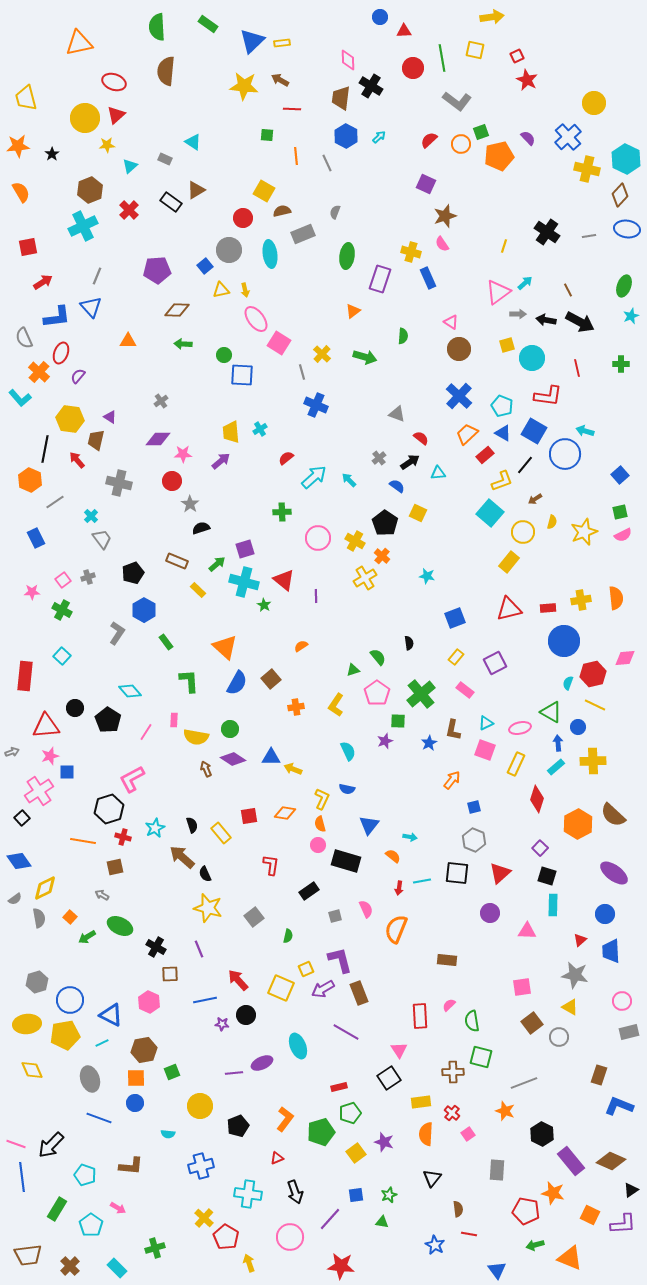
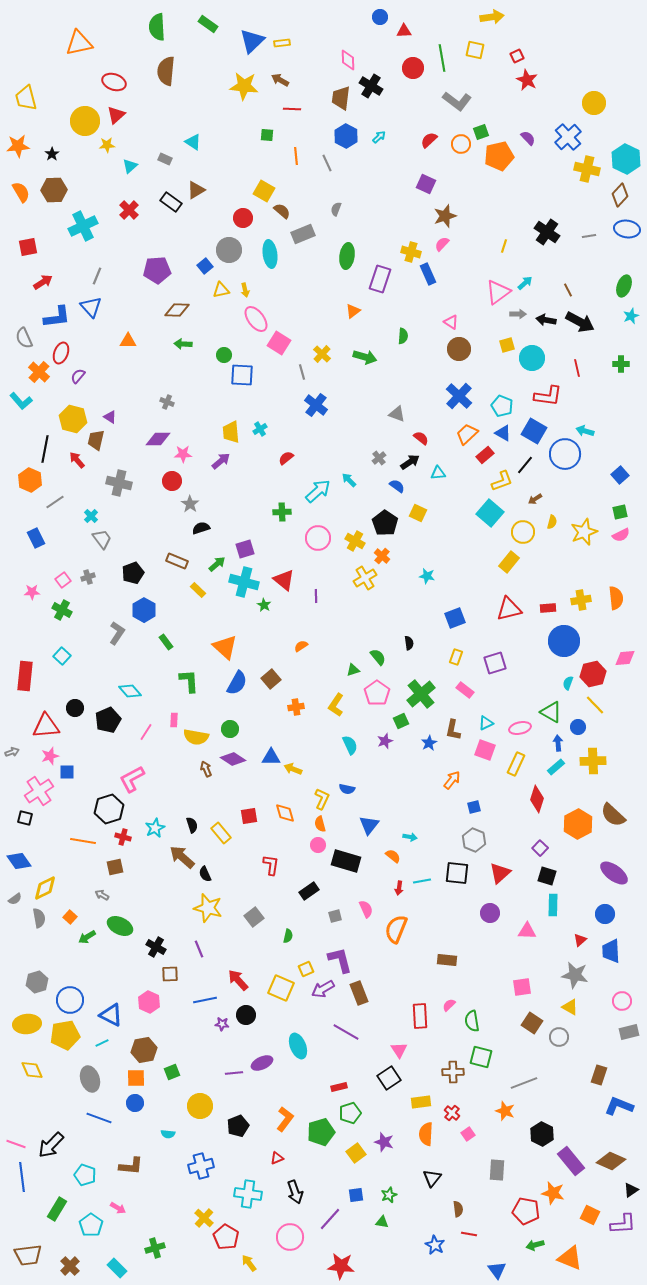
yellow circle at (85, 118): moved 3 px down
brown hexagon at (90, 190): moved 36 px left; rotated 20 degrees clockwise
brown semicircle at (282, 211): rotated 54 degrees clockwise
gray semicircle at (335, 212): moved 1 px right, 3 px up
pink semicircle at (442, 244): rotated 77 degrees clockwise
blue rectangle at (428, 278): moved 4 px up
cyan L-shape at (20, 398): moved 1 px right, 3 px down
gray cross at (161, 401): moved 6 px right, 1 px down; rotated 32 degrees counterclockwise
blue cross at (316, 405): rotated 15 degrees clockwise
yellow hexagon at (70, 419): moved 3 px right; rotated 8 degrees clockwise
cyan arrow at (314, 477): moved 4 px right, 14 px down
pink semicircle at (623, 535): moved 2 px left
yellow rectangle at (456, 657): rotated 21 degrees counterclockwise
purple square at (495, 663): rotated 10 degrees clockwise
yellow line at (595, 705): rotated 20 degrees clockwise
black pentagon at (108, 720): rotated 15 degrees clockwise
green square at (398, 721): moved 3 px right; rotated 28 degrees counterclockwise
cyan semicircle at (348, 751): moved 2 px right, 6 px up
orange diamond at (285, 813): rotated 65 degrees clockwise
black square at (22, 818): moved 3 px right; rotated 35 degrees counterclockwise
brown square at (532, 1023): rotated 20 degrees counterclockwise
yellow arrow at (249, 1263): rotated 18 degrees counterclockwise
